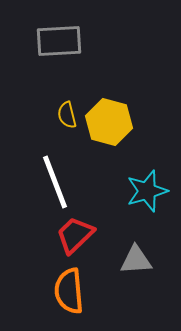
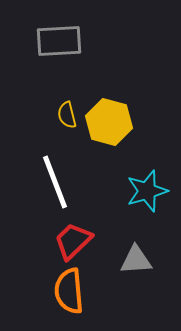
red trapezoid: moved 2 px left, 6 px down
